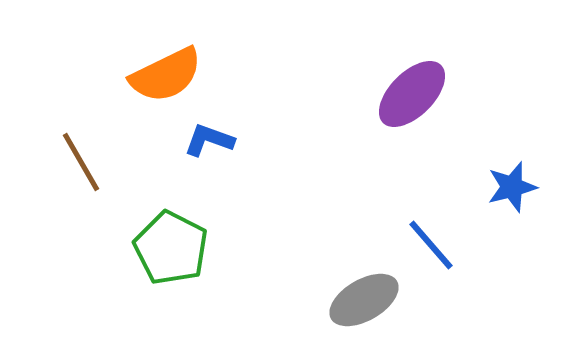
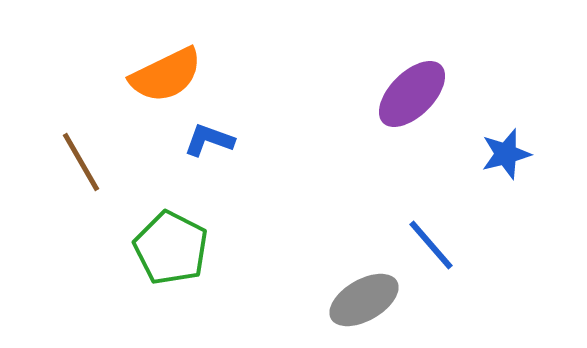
blue star: moved 6 px left, 33 px up
